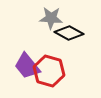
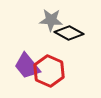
gray star: moved 2 px down
red hexagon: rotated 8 degrees clockwise
